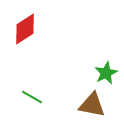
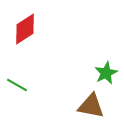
green line: moved 15 px left, 12 px up
brown triangle: moved 1 px left, 1 px down
